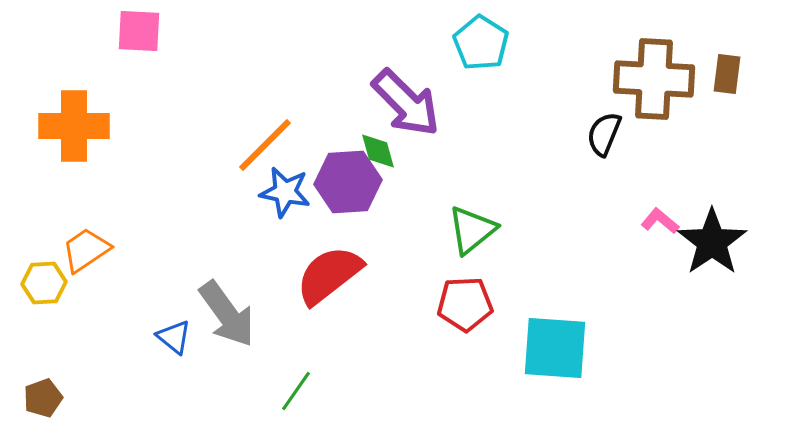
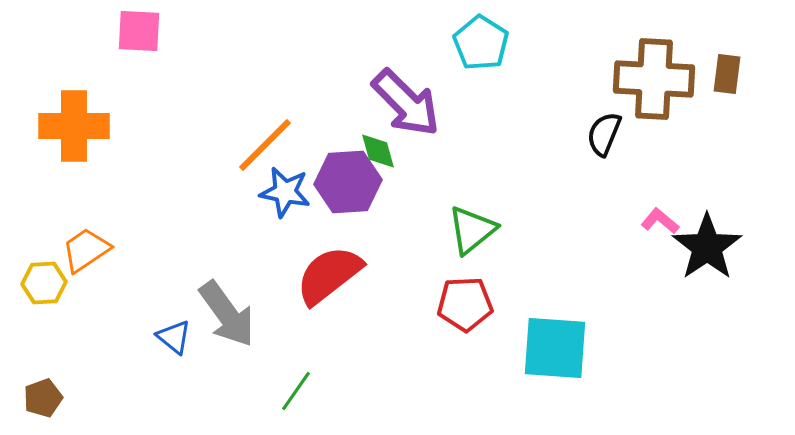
black star: moved 5 px left, 5 px down
